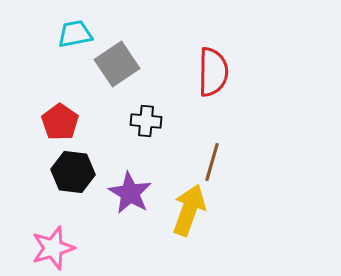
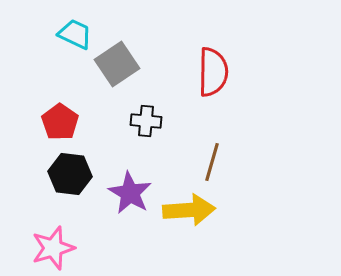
cyan trapezoid: rotated 36 degrees clockwise
black hexagon: moved 3 px left, 2 px down
yellow arrow: rotated 66 degrees clockwise
